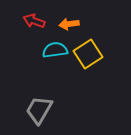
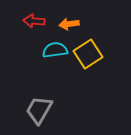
red arrow: rotated 15 degrees counterclockwise
